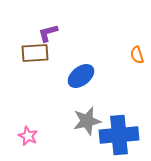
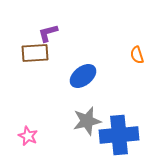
blue ellipse: moved 2 px right
